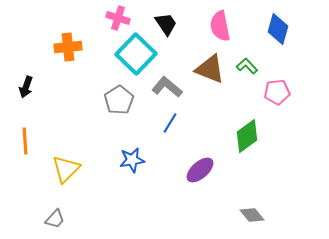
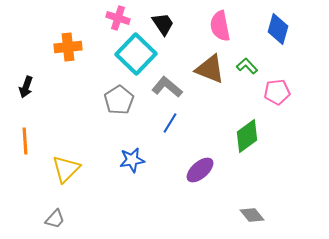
black trapezoid: moved 3 px left
